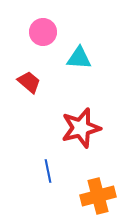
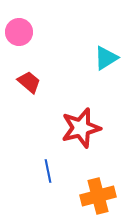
pink circle: moved 24 px left
cyan triangle: moved 27 px right; rotated 36 degrees counterclockwise
